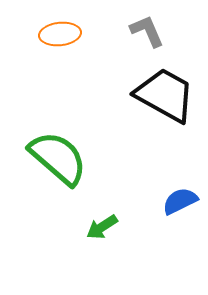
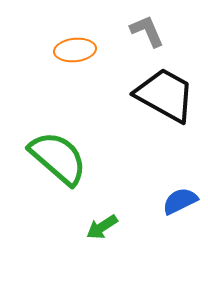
orange ellipse: moved 15 px right, 16 px down
